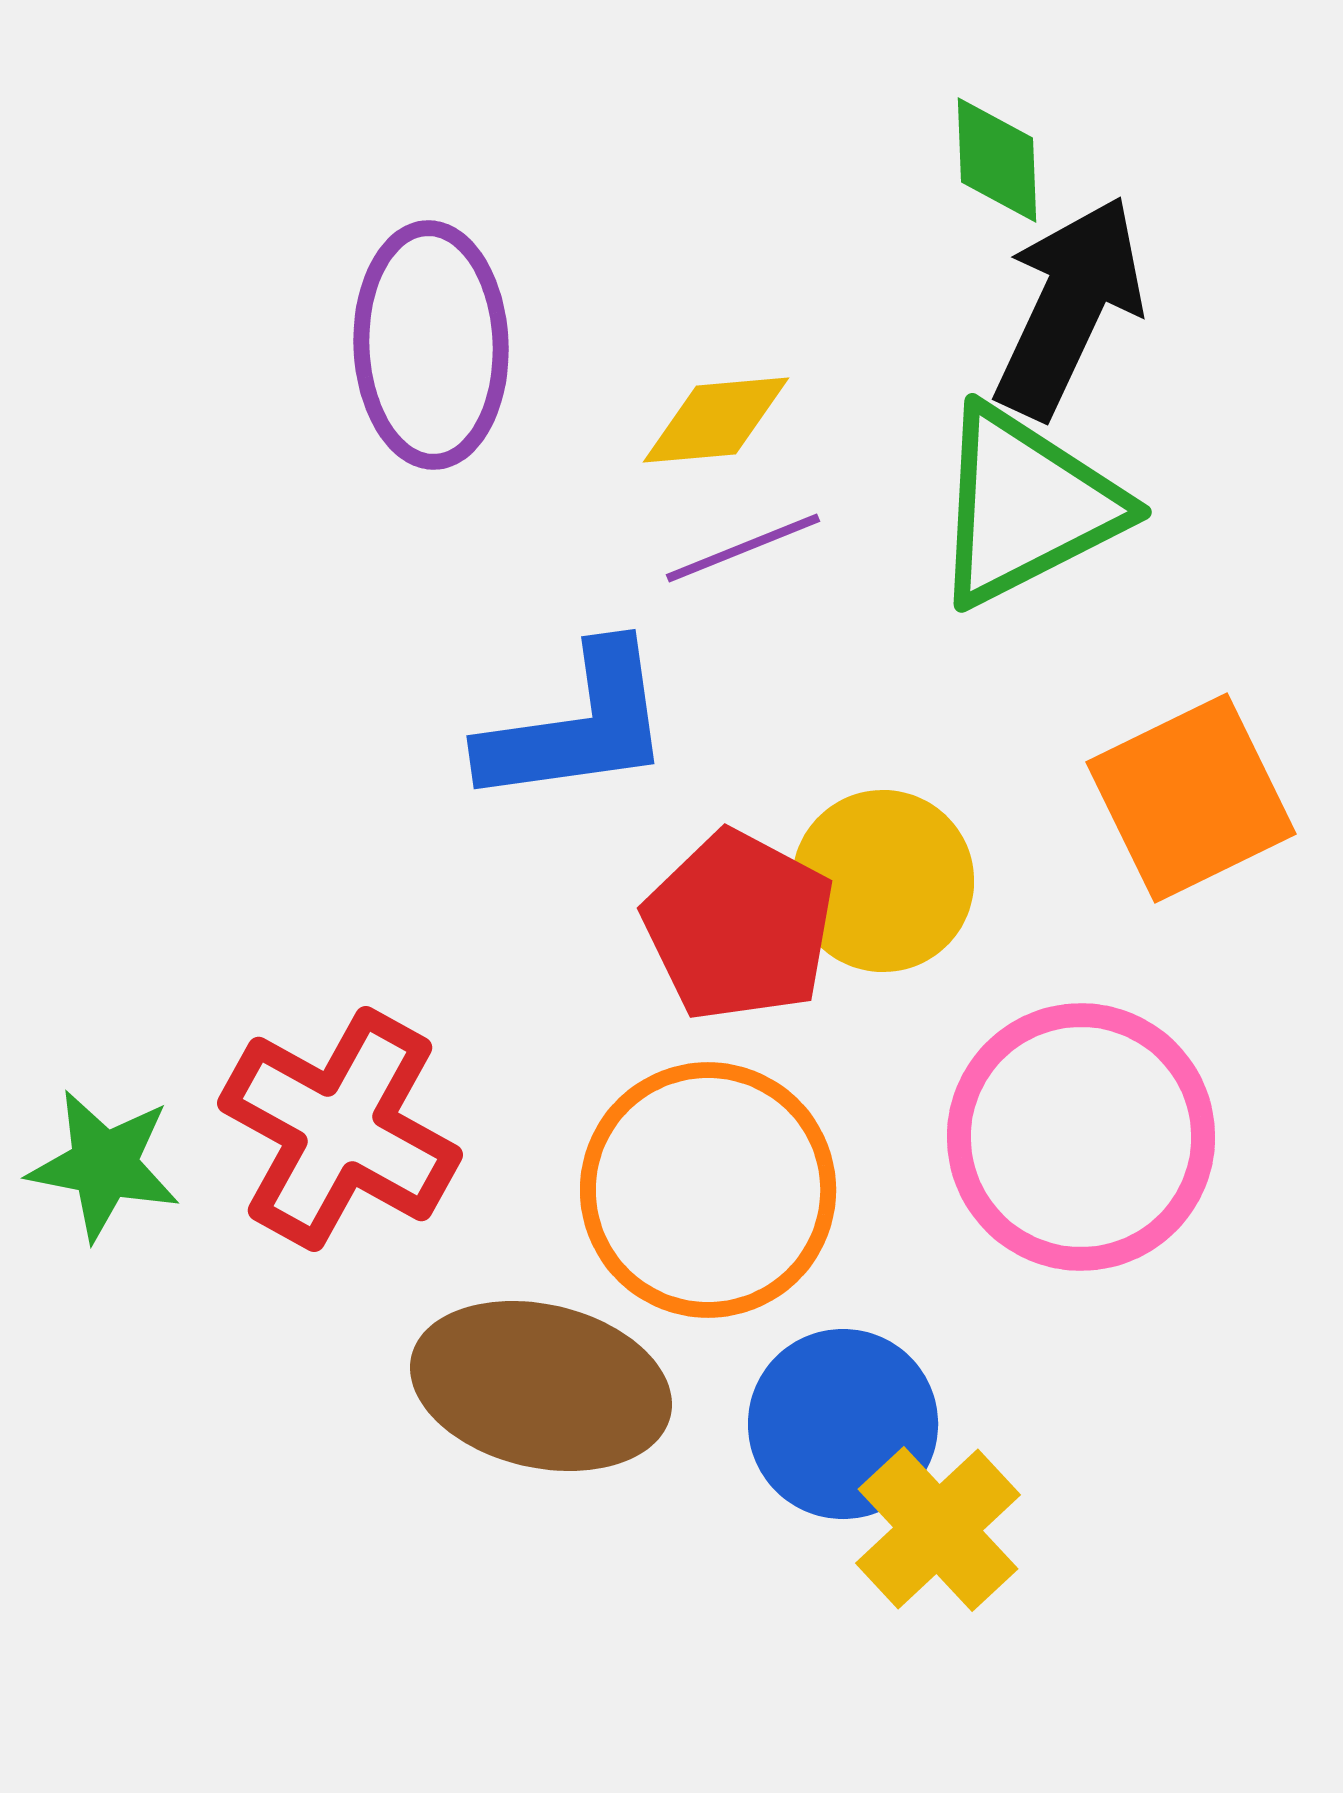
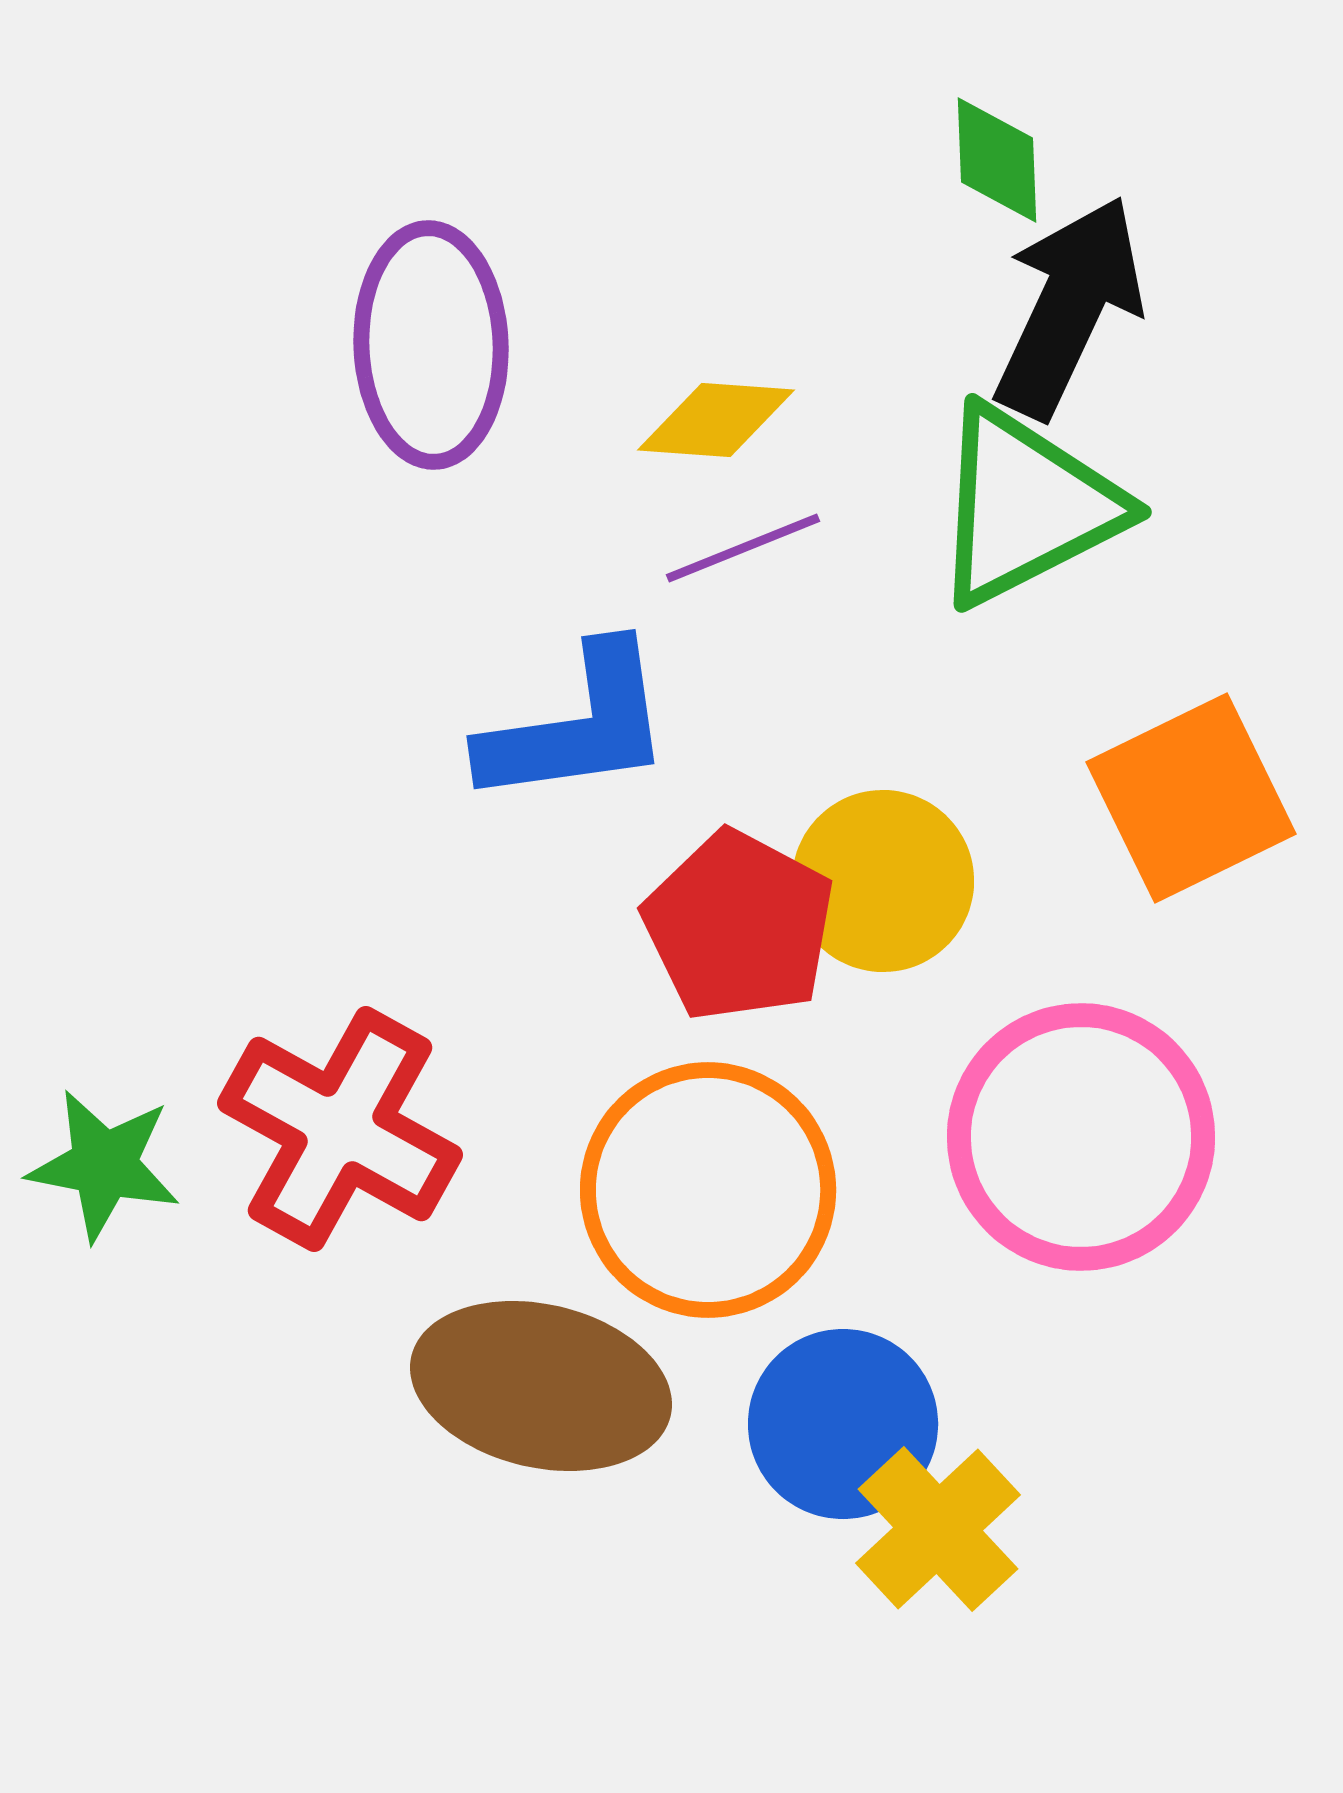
yellow diamond: rotated 9 degrees clockwise
